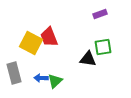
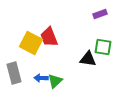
green square: rotated 18 degrees clockwise
